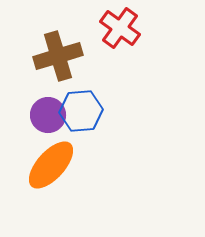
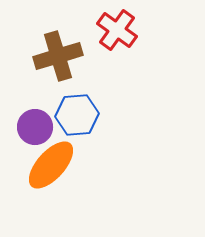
red cross: moved 3 px left, 2 px down
blue hexagon: moved 4 px left, 4 px down
purple circle: moved 13 px left, 12 px down
